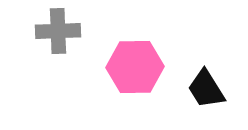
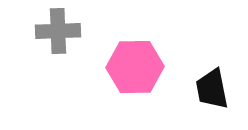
black trapezoid: moved 6 px right; rotated 21 degrees clockwise
